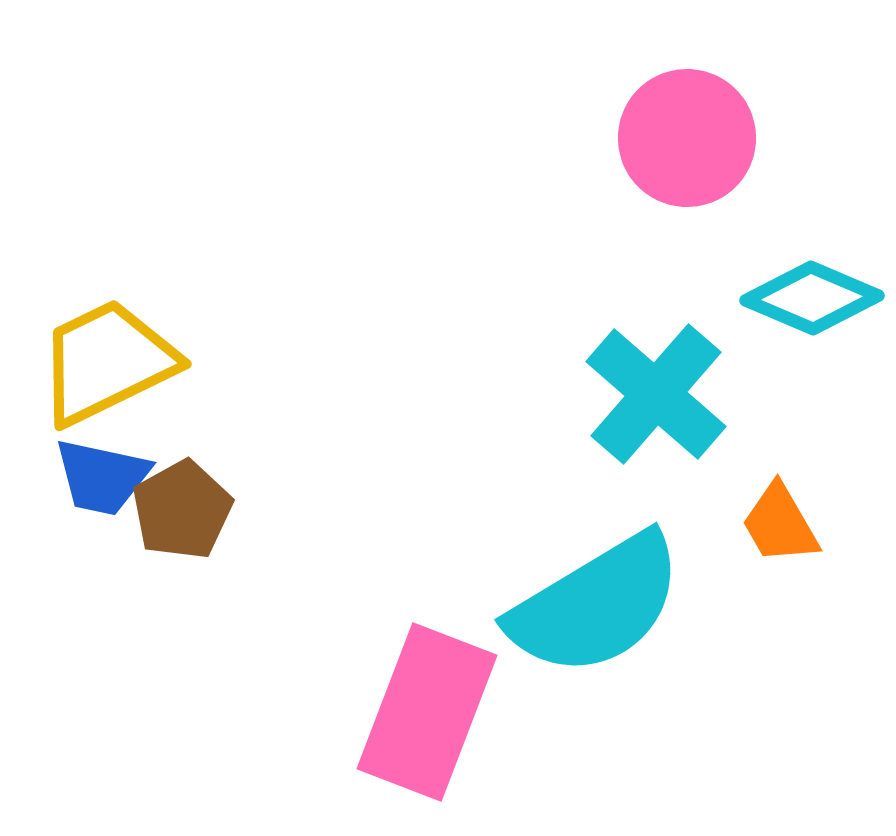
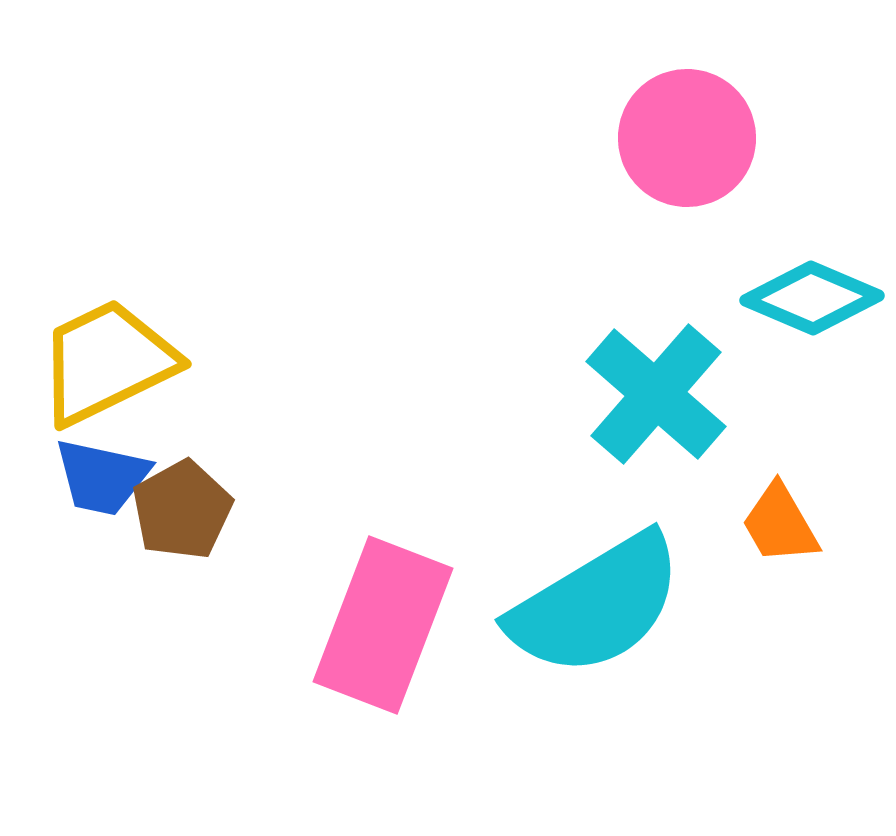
pink rectangle: moved 44 px left, 87 px up
